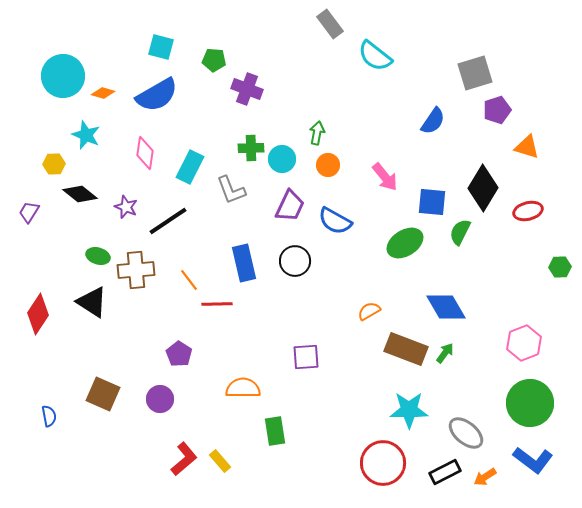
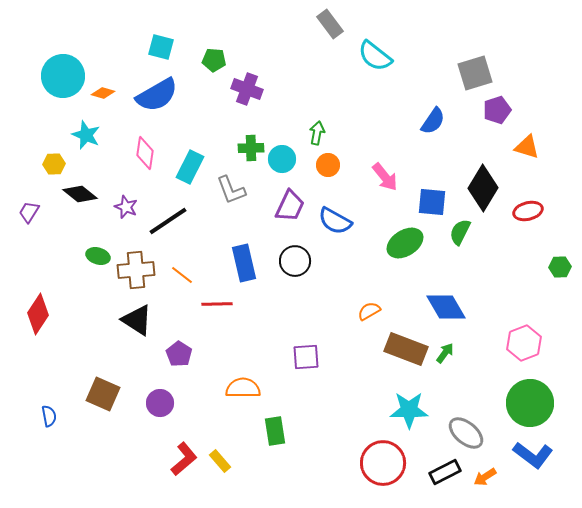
orange line at (189, 280): moved 7 px left, 5 px up; rotated 15 degrees counterclockwise
black triangle at (92, 302): moved 45 px right, 18 px down
purple circle at (160, 399): moved 4 px down
blue L-shape at (533, 460): moved 5 px up
